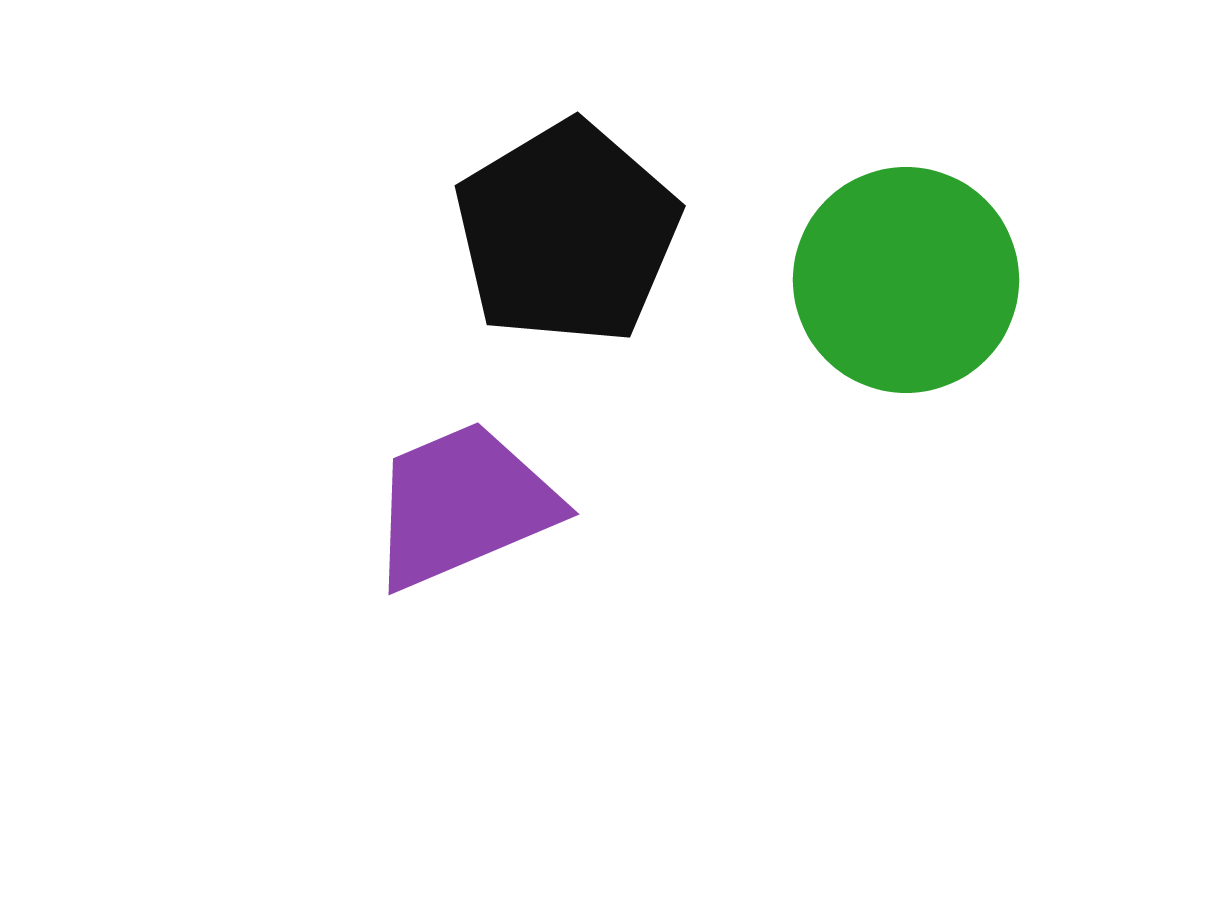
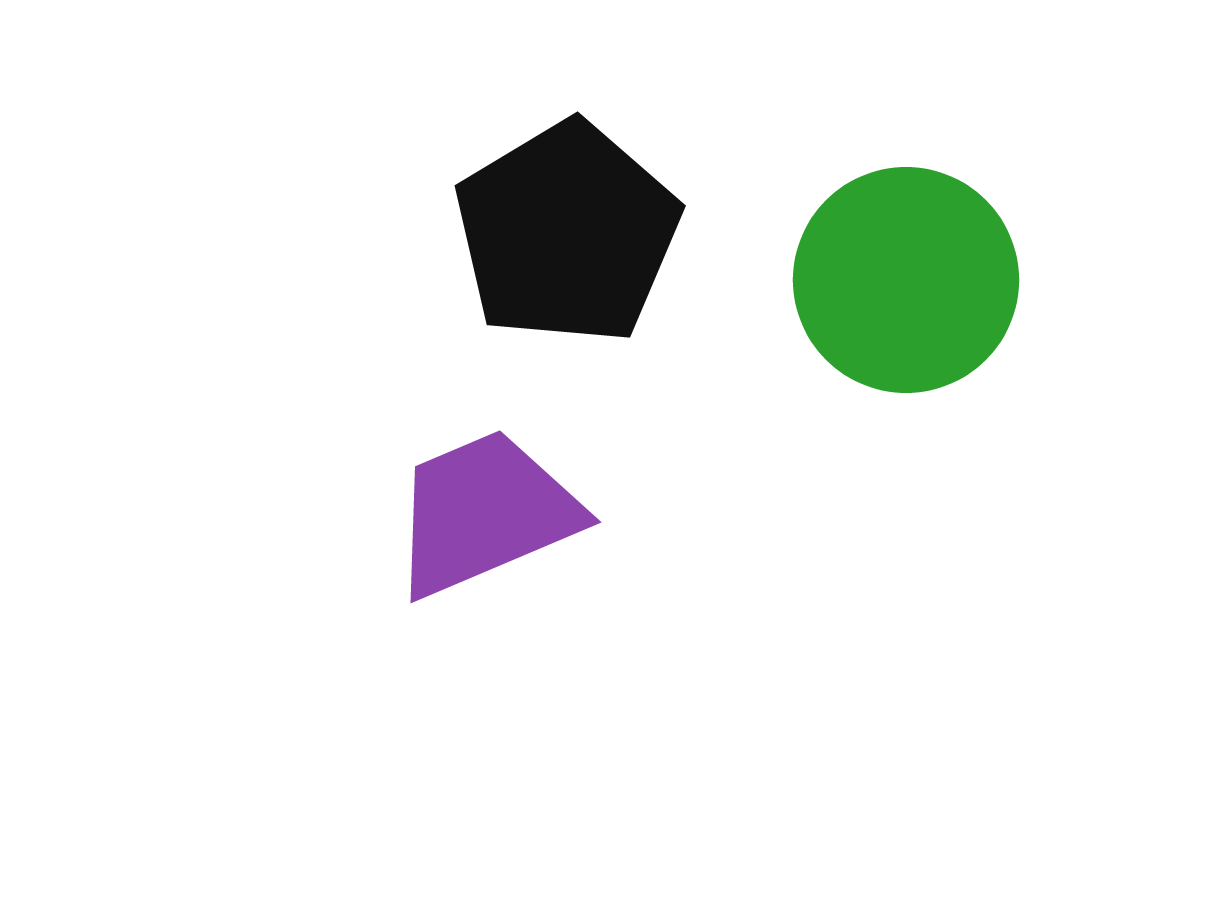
purple trapezoid: moved 22 px right, 8 px down
